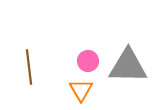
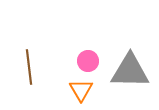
gray triangle: moved 2 px right, 5 px down
